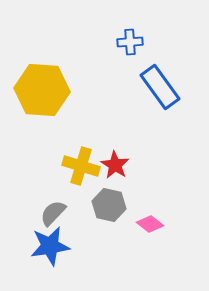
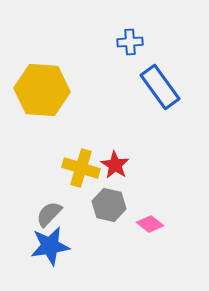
yellow cross: moved 2 px down
gray semicircle: moved 4 px left, 1 px down
